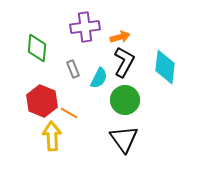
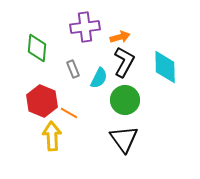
cyan diamond: rotated 8 degrees counterclockwise
